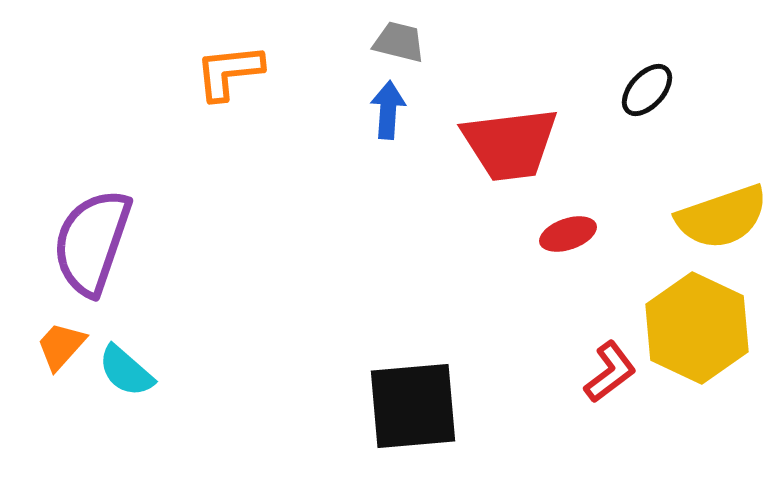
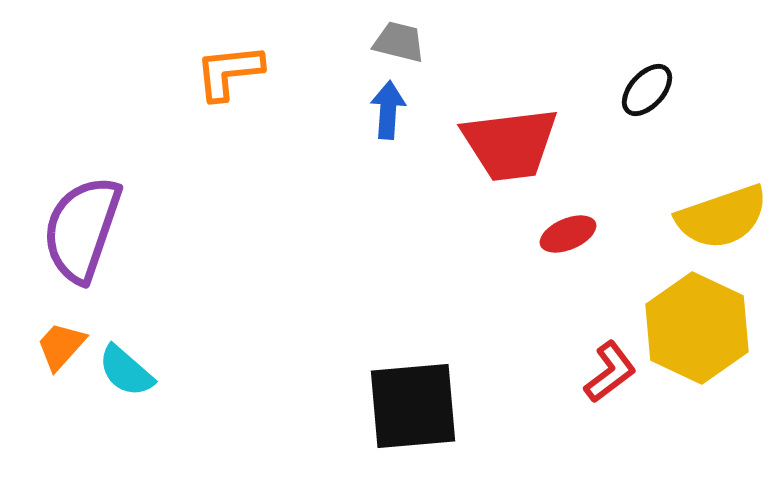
red ellipse: rotated 4 degrees counterclockwise
purple semicircle: moved 10 px left, 13 px up
